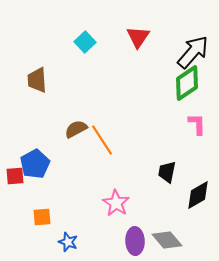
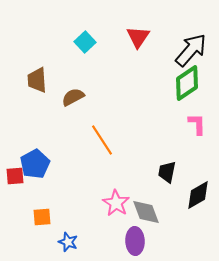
black arrow: moved 2 px left, 2 px up
brown semicircle: moved 3 px left, 32 px up
gray diamond: moved 21 px left, 28 px up; rotated 20 degrees clockwise
